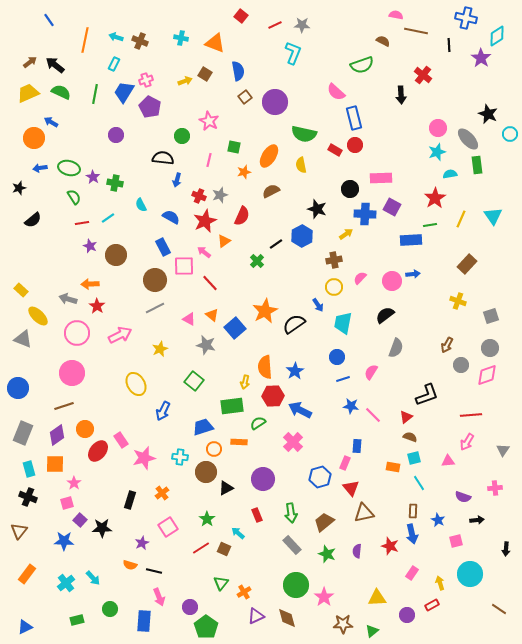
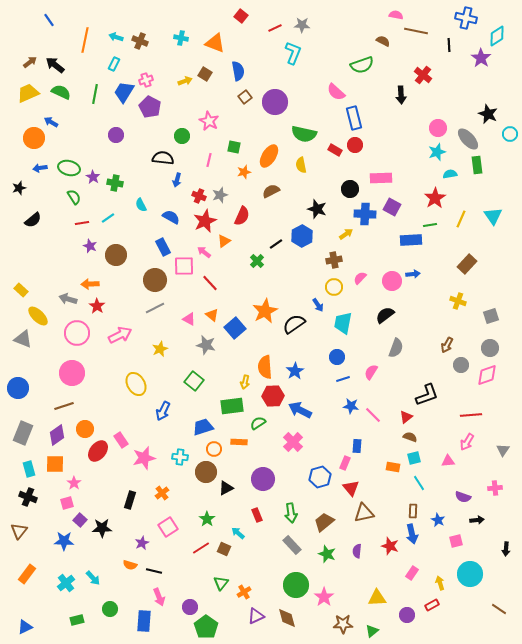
red line at (275, 25): moved 3 px down
